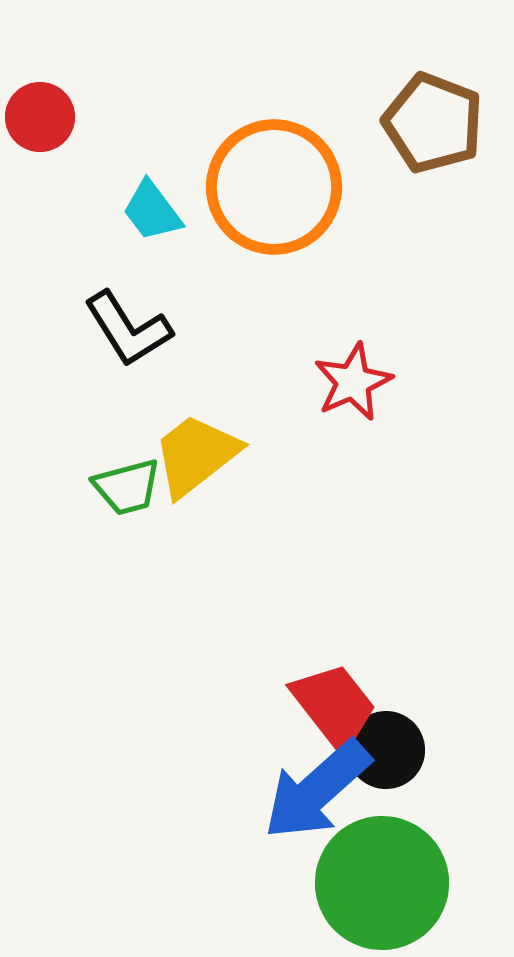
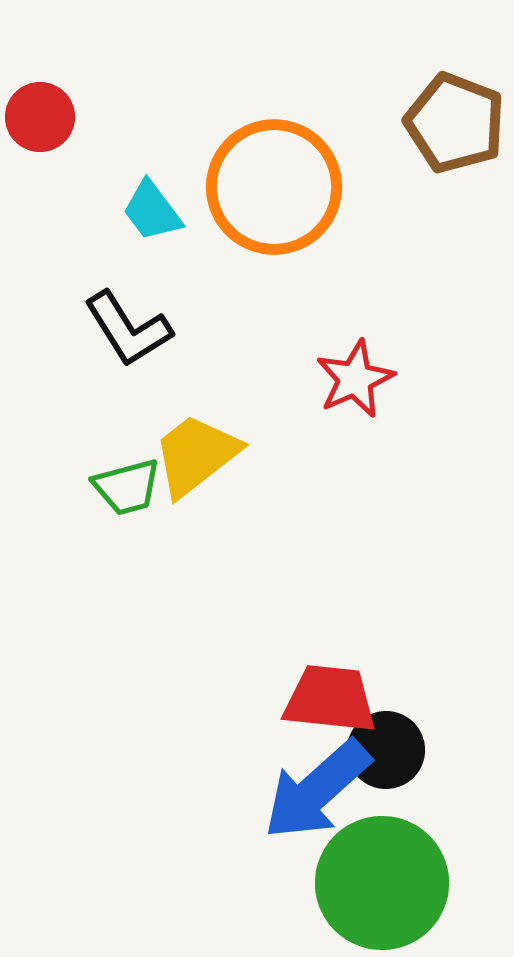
brown pentagon: moved 22 px right
red star: moved 2 px right, 3 px up
red trapezoid: moved 4 px left, 7 px up; rotated 46 degrees counterclockwise
